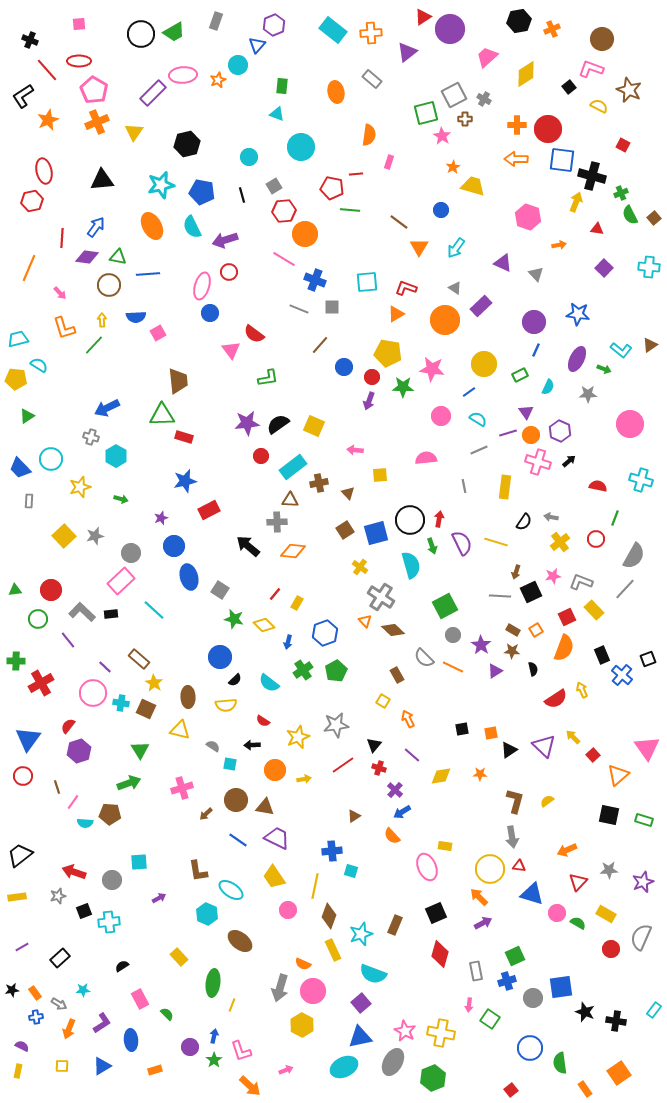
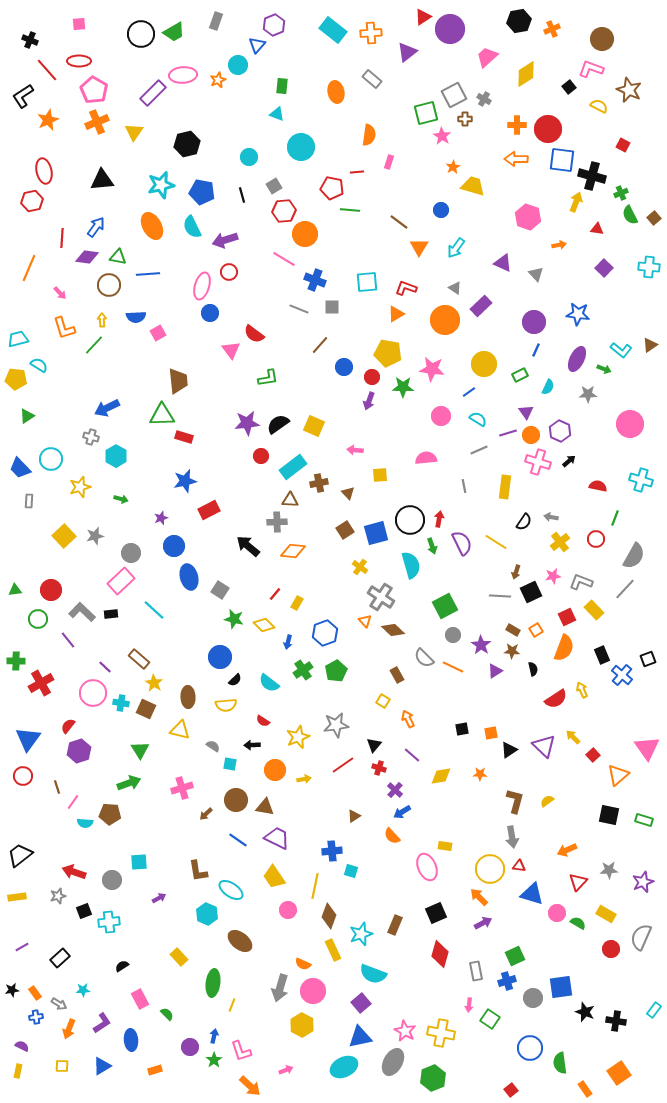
red line at (356, 174): moved 1 px right, 2 px up
yellow line at (496, 542): rotated 15 degrees clockwise
